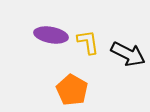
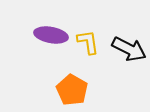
black arrow: moved 1 px right, 5 px up
